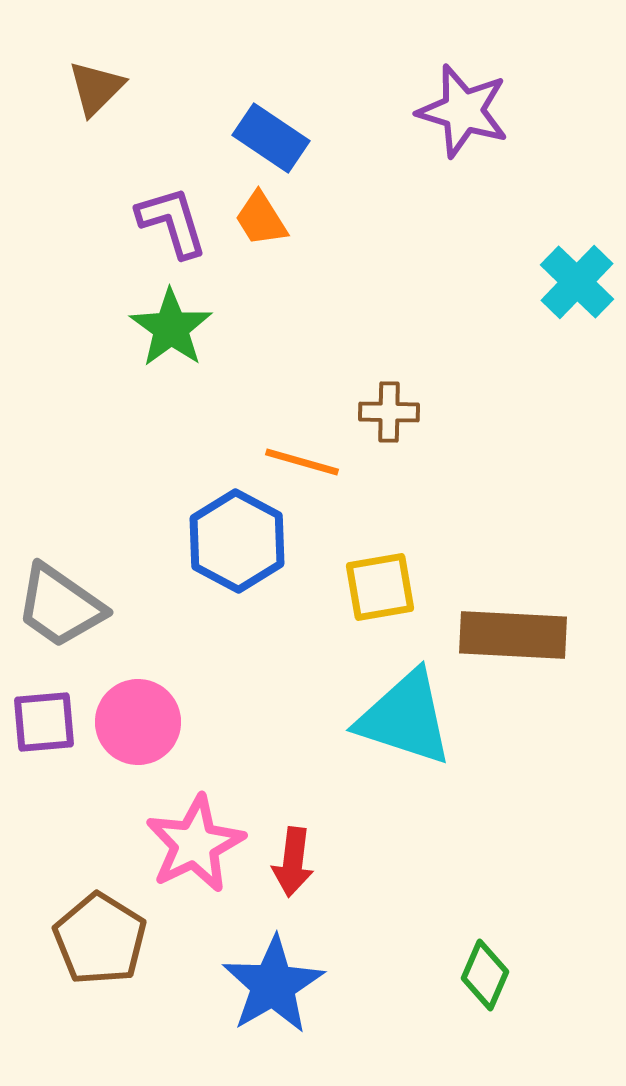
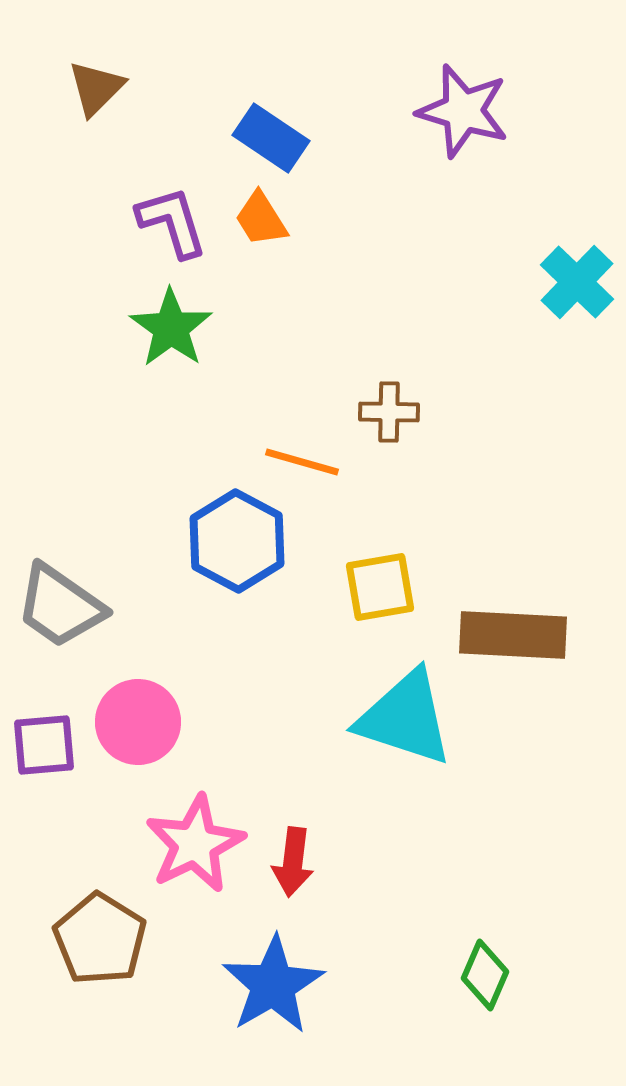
purple square: moved 23 px down
